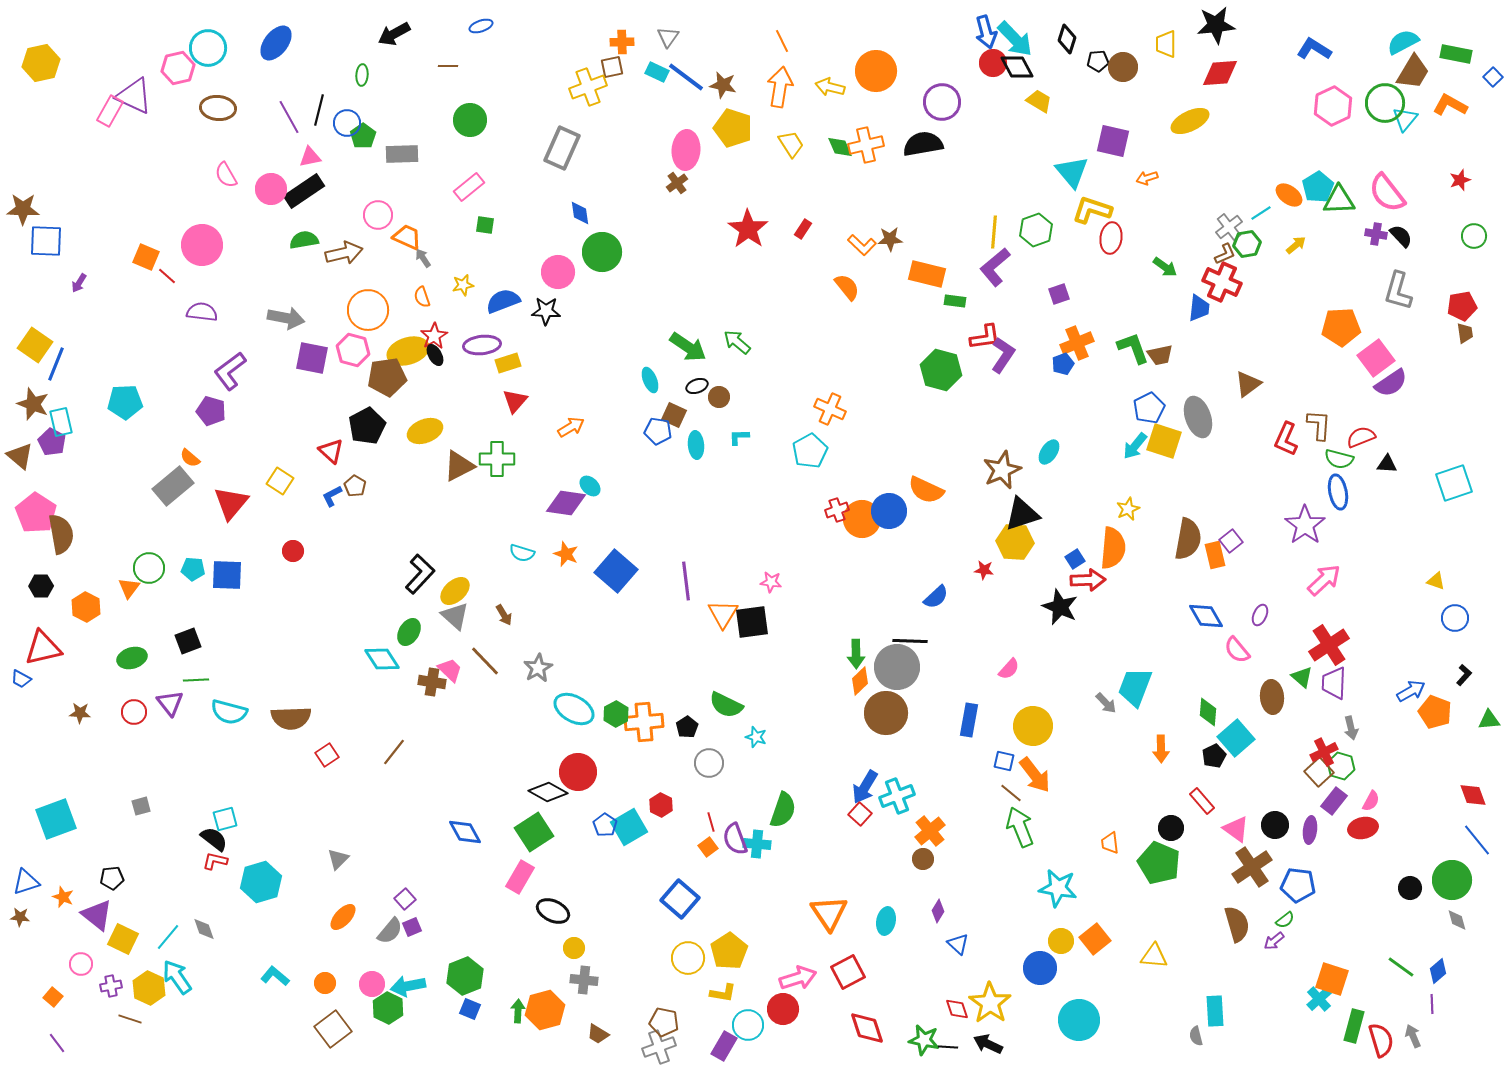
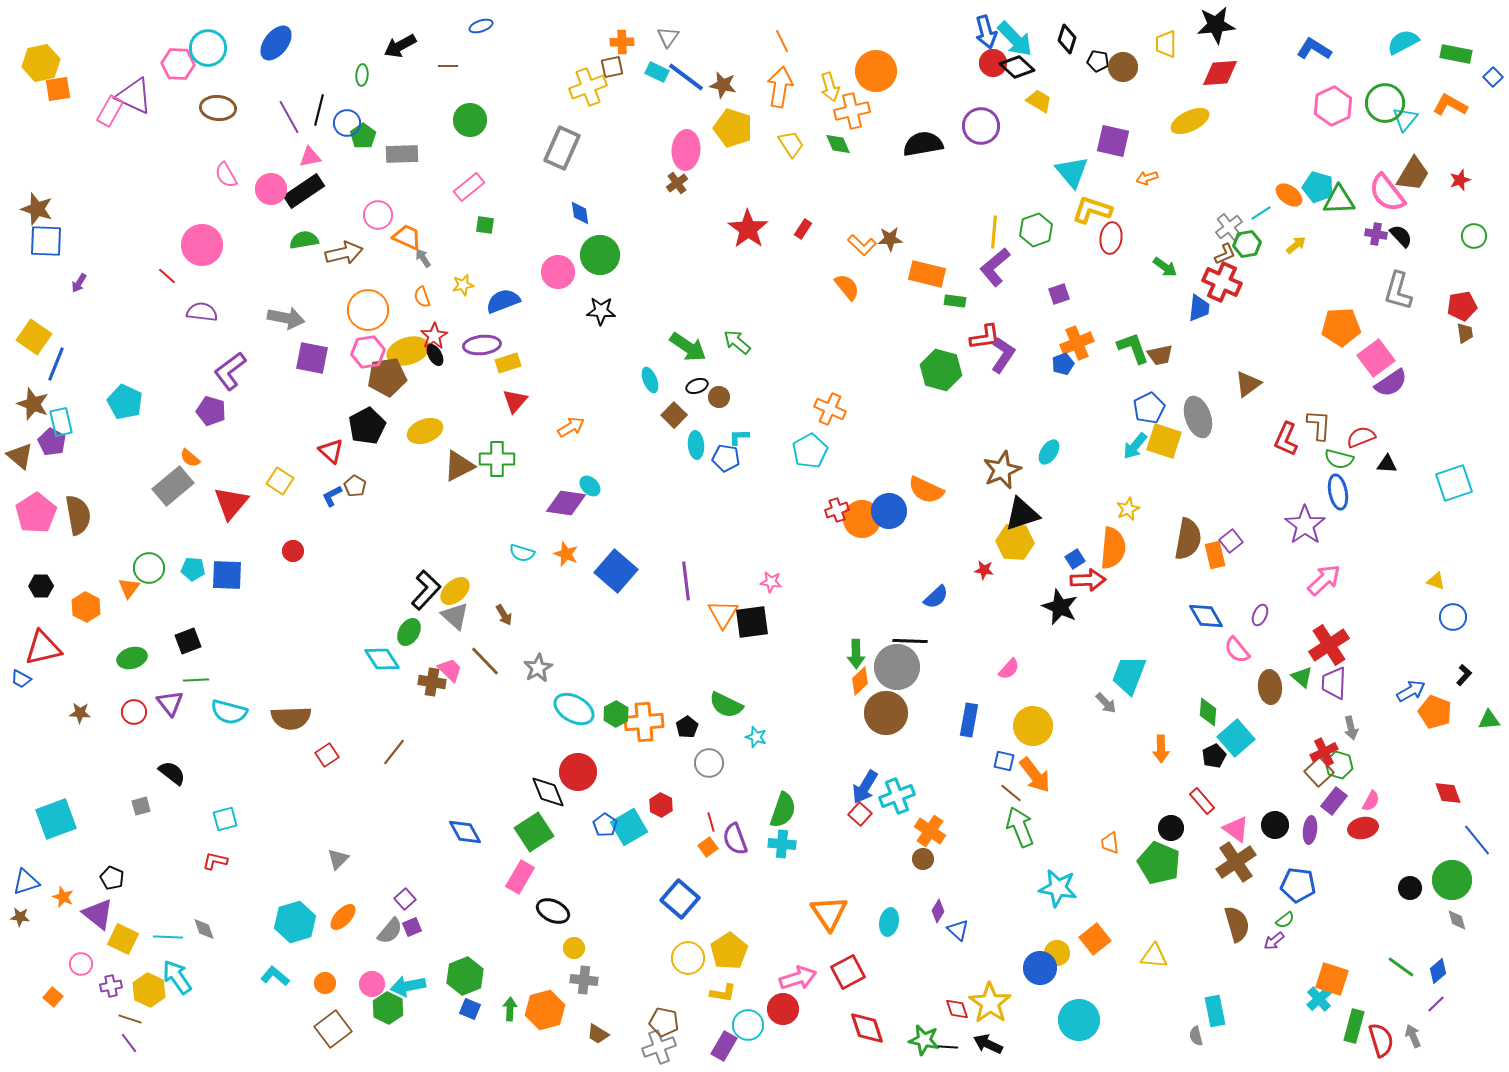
black arrow at (394, 34): moved 6 px right, 12 px down
black pentagon at (1098, 61): rotated 15 degrees clockwise
black diamond at (1017, 67): rotated 20 degrees counterclockwise
pink hexagon at (178, 68): moved 4 px up; rotated 16 degrees clockwise
brown trapezoid at (1413, 72): moved 102 px down
yellow arrow at (830, 87): rotated 120 degrees counterclockwise
purple circle at (942, 102): moved 39 px right, 24 px down
orange cross at (866, 145): moved 14 px left, 34 px up
green diamond at (840, 147): moved 2 px left, 3 px up
cyan pentagon at (1318, 187): rotated 24 degrees counterclockwise
brown star at (23, 209): moved 14 px right; rotated 16 degrees clockwise
green circle at (602, 252): moved 2 px left, 3 px down
orange square at (146, 257): moved 88 px left, 168 px up; rotated 32 degrees counterclockwise
black star at (546, 311): moved 55 px right
yellow square at (35, 345): moved 1 px left, 8 px up
pink hexagon at (353, 350): moved 15 px right, 2 px down; rotated 24 degrees counterclockwise
cyan pentagon at (125, 402): rotated 28 degrees clockwise
brown square at (674, 415): rotated 20 degrees clockwise
blue pentagon at (658, 431): moved 68 px right, 27 px down
pink pentagon at (36, 513): rotated 6 degrees clockwise
brown semicircle at (61, 534): moved 17 px right, 19 px up
black L-shape at (420, 574): moved 6 px right, 16 px down
blue circle at (1455, 618): moved 2 px left, 1 px up
cyan trapezoid at (1135, 687): moved 6 px left, 12 px up
brown ellipse at (1272, 697): moved 2 px left, 10 px up
green hexagon at (1341, 766): moved 2 px left, 1 px up
black diamond at (548, 792): rotated 39 degrees clockwise
red diamond at (1473, 795): moved 25 px left, 2 px up
orange cross at (930, 831): rotated 16 degrees counterclockwise
black semicircle at (214, 839): moved 42 px left, 66 px up
cyan cross at (757, 844): moved 25 px right
brown cross at (1252, 867): moved 16 px left, 5 px up
black pentagon at (112, 878): rotated 30 degrees clockwise
cyan hexagon at (261, 882): moved 34 px right, 40 px down
purple triangle at (97, 915): moved 1 px right, 1 px up
cyan ellipse at (886, 921): moved 3 px right, 1 px down
cyan line at (168, 937): rotated 52 degrees clockwise
yellow circle at (1061, 941): moved 4 px left, 12 px down
blue triangle at (958, 944): moved 14 px up
yellow hexagon at (149, 988): moved 2 px down
purple line at (1432, 1004): moved 4 px right; rotated 48 degrees clockwise
green arrow at (518, 1011): moved 8 px left, 2 px up
cyan rectangle at (1215, 1011): rotated 8 degrees counterclockwise
purple line at (57, 1043): moved 72 px right
